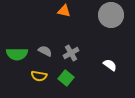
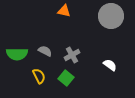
gray circle: moved 1 px down
gray cross: moved 1 px right, 2 px down
yellow semicircle: rotated 126 degrees counterclockwise
